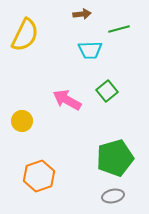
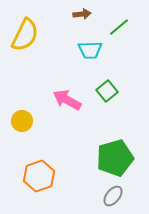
green line: moved 2 px up; rotated 25 degrees counterclockwise
gray ellipse: rotated 40 degrees counterclockwise
